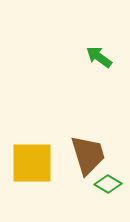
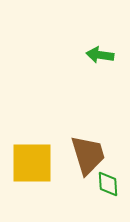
green arrow: moved 1 px right, 2 px up; rotated 28 degrees counterclockwise
green diamond: rotated 56 degrees clockwise
